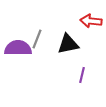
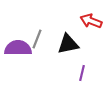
red arrow: rotated 15 degrees clockwise
purple line: moved 2 px up
